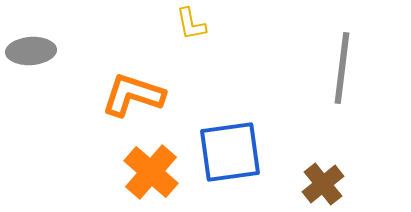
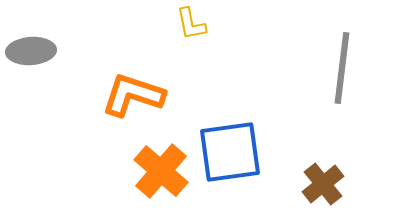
orange cross: moved 10 px right, 1 px up
